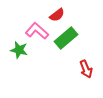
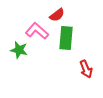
green rectangle: rotated 45 degrees counterclockwise
